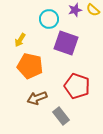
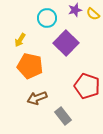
yellow semicircle: moved 4 px down
cyan circle: moved 2 px left, 1 px up
purple square: rotated 25 degrees clockwise
red pentagon: moved 10 px right
gray rectangle: moved 2 px right
